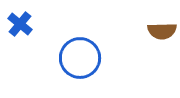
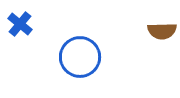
blue circle: moved 1 px up
